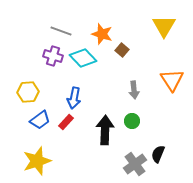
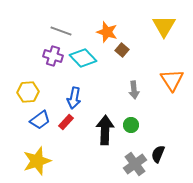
orange star: moved 5 px right, 2 px up
green circle: moved 1 px left, 4 px down
